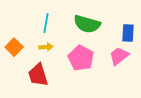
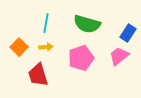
blue rectangle: rotated 30 degrees clockwise
orange square: moved 5 px right
pink pentagon: rotated 25 degrees clockwise
